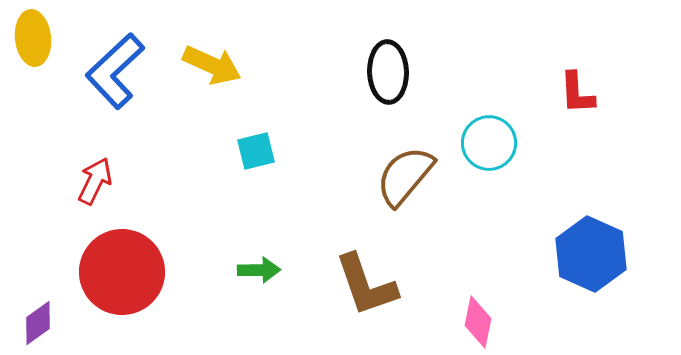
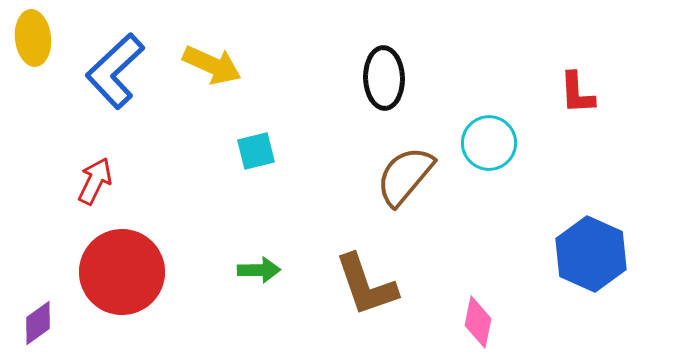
black ellipse: moved 4 px left, 6 px down
